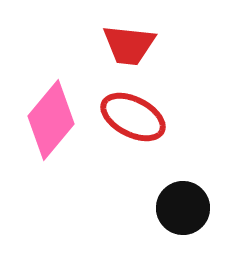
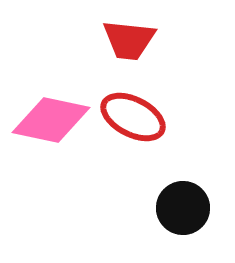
red trapezoid: moved 5 px up
pink diamond: rotated 62 degrees clockwise
